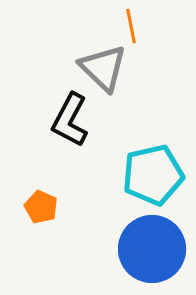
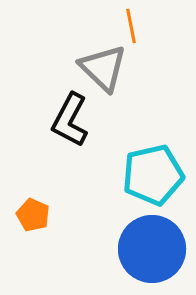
orange pentagon: moved 8 px left, 8 px down
